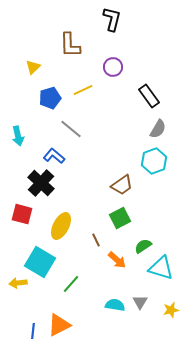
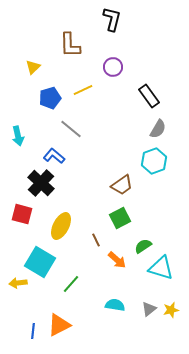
gray triangle: moved 9 px right, 7 px down; rotated 21 degrees clockwise
